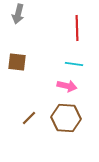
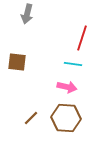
gray arrow: moved 9 px right
red line: moved 5 px right, 10 px down; rotated 20 degrees clockwise
cyan line: moved 1 px left
pink arrow: moved 1 px down
brown line: moved 2 px right
